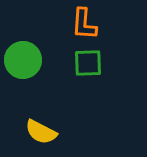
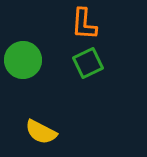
green square: rotated 24 degrees counterclockwise
